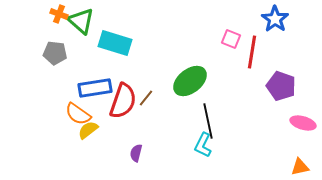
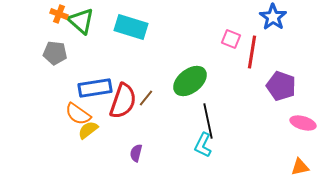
blue star: moved 2 px left, 2 px up
cyan rectangle: moved 16 px right, 16 px up
